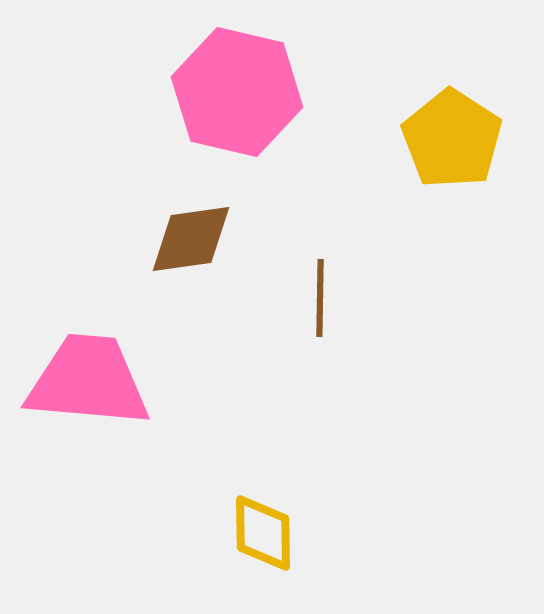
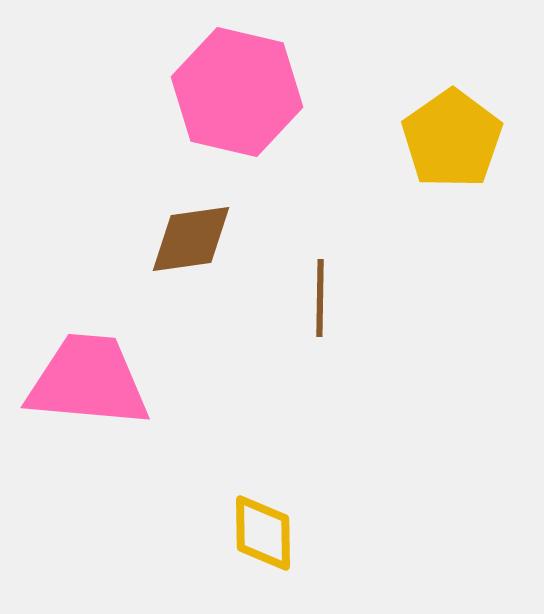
yellow pentagon: rotated 4 degrees clockwise
